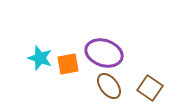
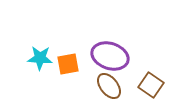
purple ellipse: moved 6 px right, 3 px down
cyan star: rotated 15 degrees counterclockwise
brown square: moved 1 px right, 3 px up
